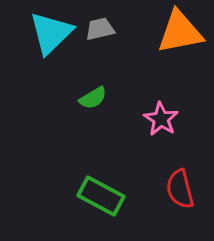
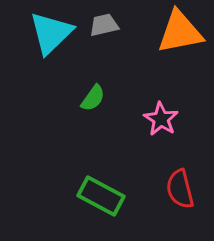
gray trapezoid: moved 4 px right, 4 px up
green semicircle: rotated 24 degrees counterclockwise
